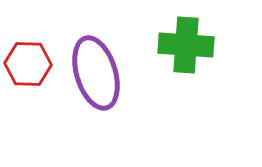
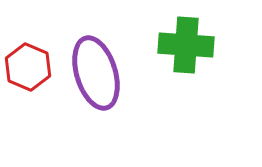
red hexagon: moved 3 px down; rotated 21 degrees clockwise
